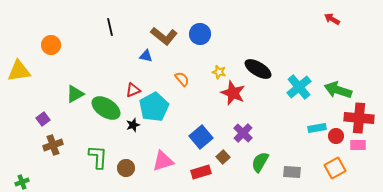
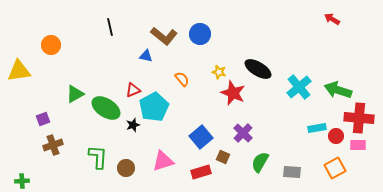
purple square: rotated 16 degrees clockwise
brown square: rotated 24 degrees counterclockwise
green cross: moved 1 px up; rotated 16 degrees clockwise
